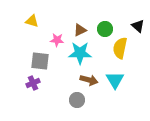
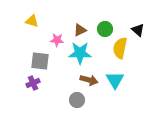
black triangle: moved 4 px down
